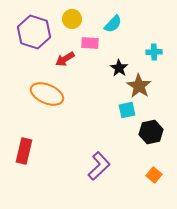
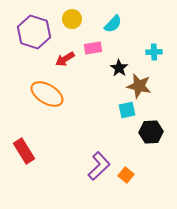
pink rectangle: moved 3 px right, 5 px down; rotated 12 degrees counterclockwise
brown star: rotated 20 degrees counterclockwise
orange ellipse: rotated 8 degrees clockwise
black hexagon: rotated 10 degrees clockwise
red rectangle: rotated 45 degrees counterclockwise
orange square: moved 28 px left
